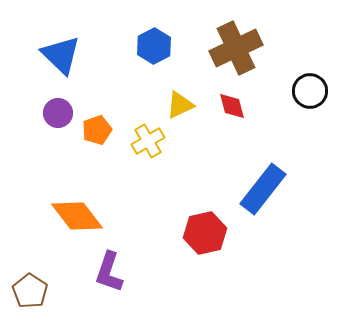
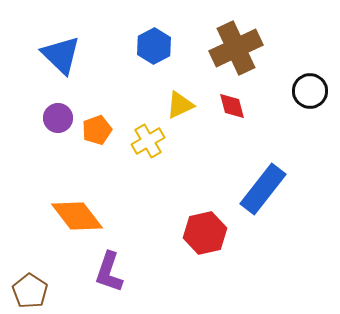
purple circle: moved 5 px down
